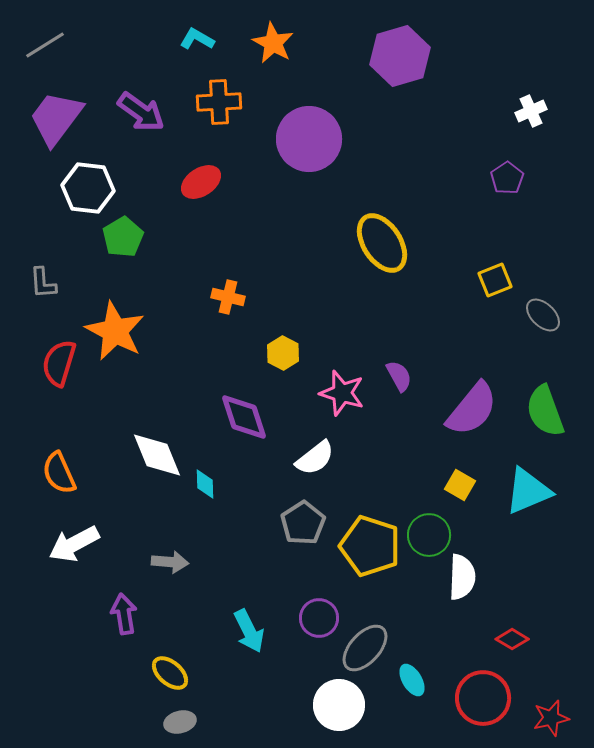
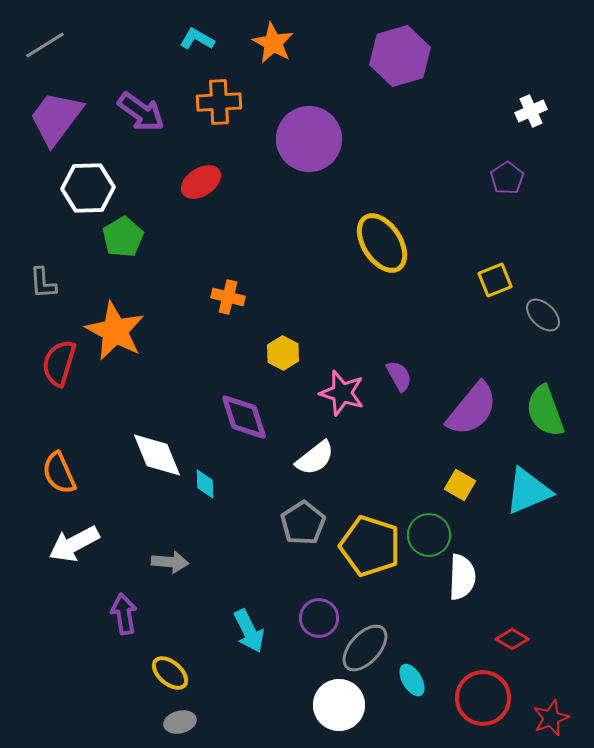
white hexagon at (88, 188): rotated 9 degrees counterclockwise
red star at (551, 718): rotated 9 degrees counterclockwise
